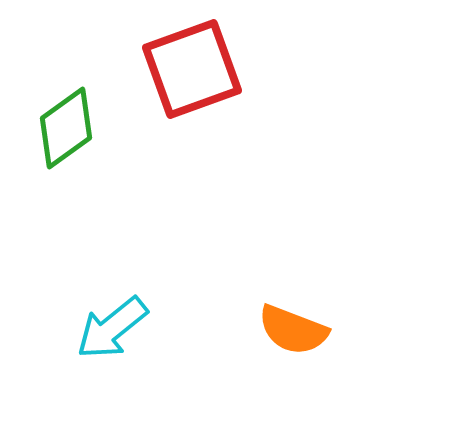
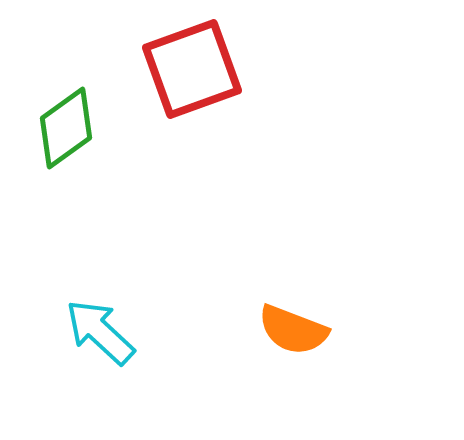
cyan arrow: moved 12 px left, 4 px down; rotated 82 degrees clockwise
